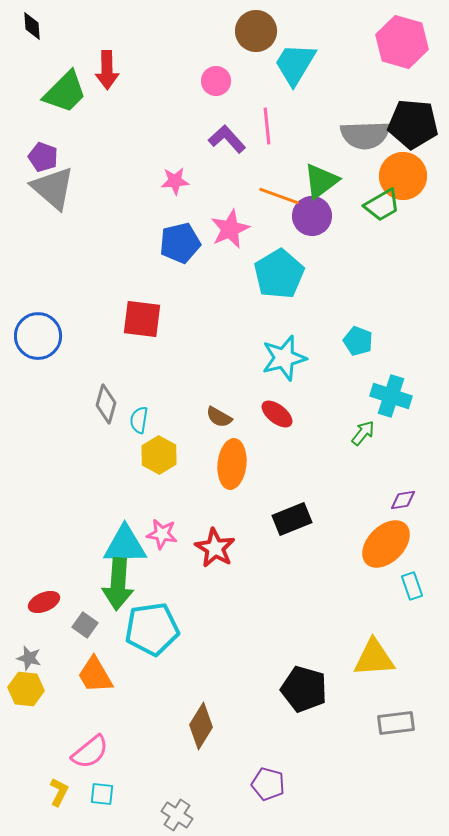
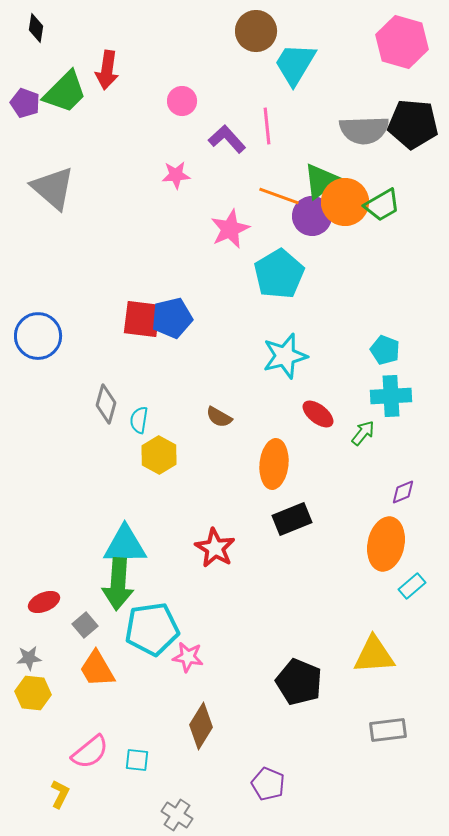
black diamond at (32, 26): moved 4 px right, 2 px down; rotated 12 degrees clockwise
red arrow at (107, 70): rotated 9 degrees clockwise
pink circle at (216, 81): moved 34 px left, 20 px down
gray semicircle at (365, 135): moved 1 px left, 5 px up
purple pentagon at (43, 157): moved 18 px left, 54 px up
orange circle at (403, 176): moved 58 px left, 26 px down
pink star at (175, 181): moved 1 px right, 6 px up
blue pentagon at (180, 243): moved 8 px left, 75 px down
cyan pentagon at (358, 341): moved 27 px right, 9 px down
cyan star at (284, 358): moved 1 px right, 2 px up
cyan cross at (391, 396): rotated 21 degrees counterclockwise
red ellipse at (277, 414): moved 41 px right
orange ellipse at (232, 464): moved 42 px right
purple diamond at (403, 500): moved 8 px up; rotated 12 degrees counterclockwise
pink star at (162, 534): moved 26 px right, 123 px down
orange ellipse at (386, 544): rotated 33 degrees counterclockwise
cyan rectangle at (412, 586): rotated 68 degrees clockwise
gray square at (85, 625): rotated 15 degrees clockwise
gray star at (29, 658): rotated 20 degrees counterclockwise
yellow triangle at (374, 658): moved 3 px up
orange trapezoid at (95, 675): moved 2 px right, 6 px up
yellow hexagon at (26, 689): moved 7 px right, 4 px down
black pentagon at (304, 689): moved 5 px left, 7 px up; rotated 6 degrees clockwise
gray rectangle at (396, 723): moved 8 px left, 7 px down
purple pentagon at (268, 784): rotated 8 degrees clockwise
yellow L-shape at (59, 792): moved 1 px right, 2 px down
cyan square at (102, 794): moved 35 px right, 34 px up
